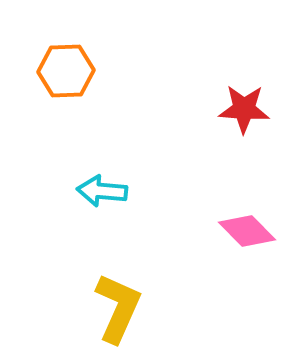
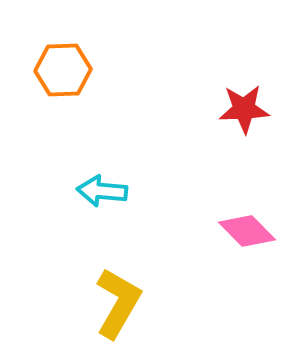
orange hexagon: moved 3 px left, 1 px up
red star: rotated 6 degrees counterclockwise
yellow L-shape: moved 5 px up; rotated 6 degrees clockwise
